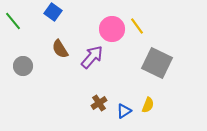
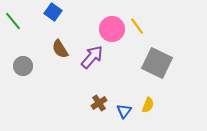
blue triangle: rotated 21 degrees counterclockwise
